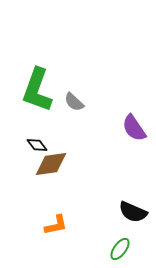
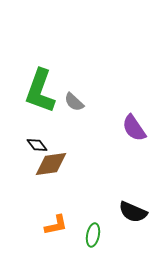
green L-shape: moved 3 px right, 1 px down
green ellipse: moved 27 px left, 14 px up; rotated 25 degrees counterclockwise
